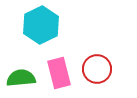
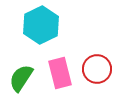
pink rectangle: moved 1 px right
green semicircle: rotated 52 degrees counterclockwise
